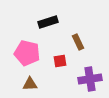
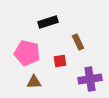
brown triangle: moved 4 px right, 2 px up
